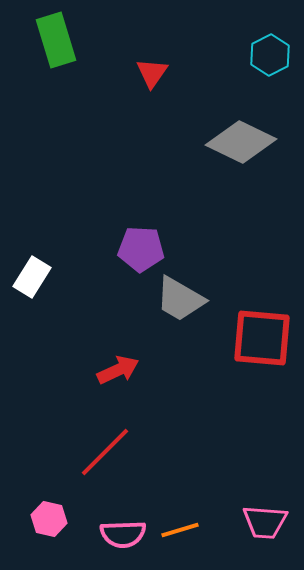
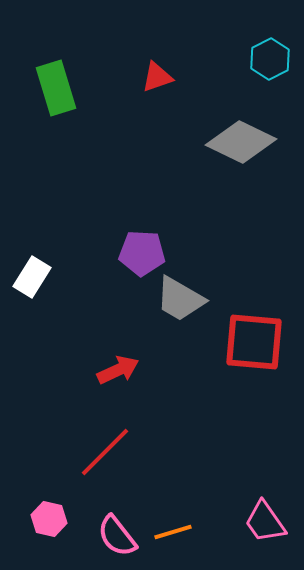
green rectangle: moved 48 px down
cyan hexagon: moved 4 px down
red triangle: moved 5 px right, 4 px down; rotated 36 degrees clockwise
purple pentagon: moved 1 px right, 4 px down
red square: moved 8 px left, 4 px down
pink trapezoid: rotated 51 degrees clockwise
orange line: moved 7 px left, 2 px down
pink semicircle: moved 6 px left, 2 px down; rotated 54 degrees clockwise
